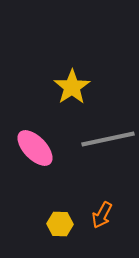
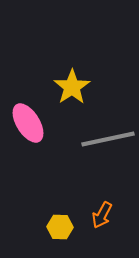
pink ellipse: moved 7 px left, 25 px up; rotated 12 degrees clockwise
yellow hexagon: moved 3 px down
